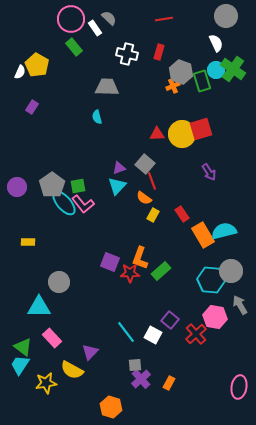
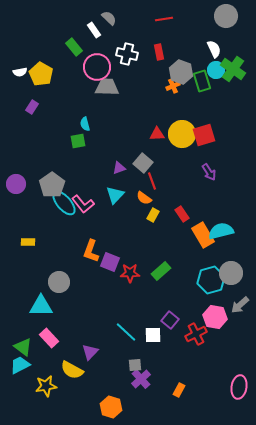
pink circle at (71, 19): moved 26 px right, 48 px down
white rectangle at (95, 28): moved 1 px left, 2 px down
white semicircle at (216, 43): moved 2 px left, 6 px down
red rectangle at (159, 52): rotated 28 degrees counterclockwise
yellow pentagon at (37, 65): moved 4 px right, 9 px down
white semicircle at (20, 72): rotated 56 degrees clockwise
cyan semicircle at (97, 117): moved 12 px left, 7 px down
red square at (201, 129): moved 3 px right, 6 px down
gray square at (145, 164): moved 2 px left, 1 px up
green square at (78, 186): moved 45 px up
cyan triangle at (117, 186): moved 2 px left, 9 px down
purple circle at (17, 187): moved 1 px left, 3 px up
cyan semicircle at (224, 231): moved 3 px left
orange L-shape at (140, 258): moved 49 px left, 7 px up
gray circle at (231, 271): moved 2 px down
cyan hexagon at (211, 280): rotated 20 degrees counterclockwise
gray arrow at (240, 305): rotated 102 degrees counterclockwise
cyan triangle at (39, 307): moved 2 px right, 1 px up
cyan line at (126, 332): rotated 10 degrees counterclockwise
red cross at (196, 334): rotated 15 degrees clockwise
white square at (153, 335): rotated 30 degrees counterclockwise
pink rectangle at (52, 338): moved 3 px left
cyan trapezoid at (20, 365): rotated 30 degrees clockwise
yellow star at (46, 383): moved 3 px down
orange rectangle at (169, 383): moved 10 px right, 7 px down
